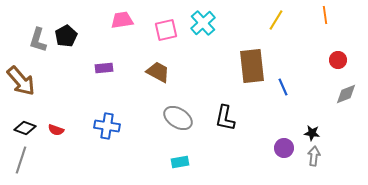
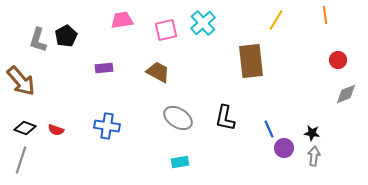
brown rectangle: moved 1 px left, 5 px up
blue line: moved 14 px left, 42 px down
